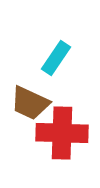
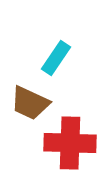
red cross: moved 8 px right, 10 px down
